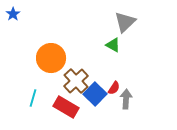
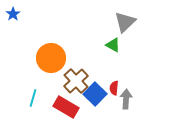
red semicircle: rotated 152 degrees clockwise
